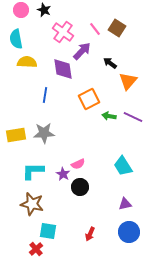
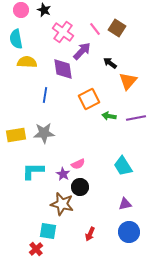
purple line: moved 3 px right, 1 px down; rotated 36 degrees counterclockwise
brown star: moved 30 px right
